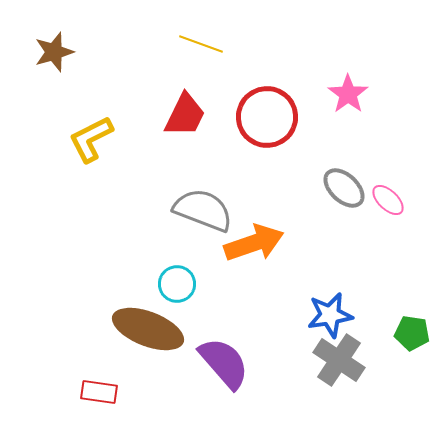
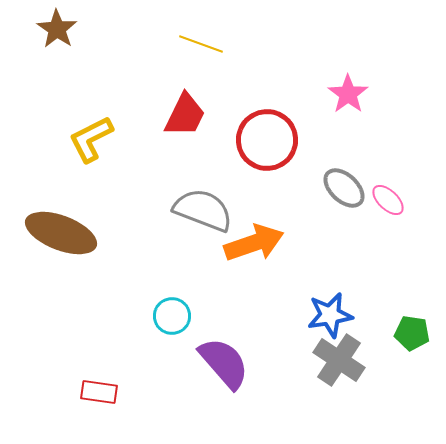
brown star: moved 3 px right, 23 px up; rotated 21 degrees counterclockwise
red circle: moved 23 px down
cyan circle: moved 5 px left, 32 px down
brown ellipse: moved 87 px left, 96 px up
